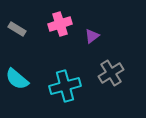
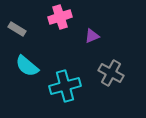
pink cross: moved 7 px up
purple triangle: rotated 14 degrees clockwise
gray cross: rotated 30 degrees counterclockwise
cyan semicircle: moved 10 px right, 13 px up
